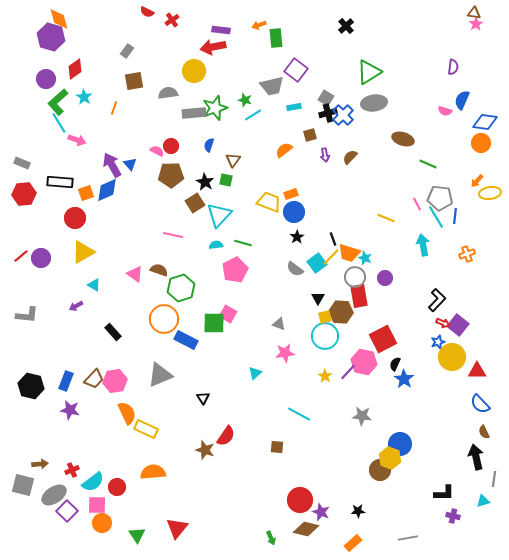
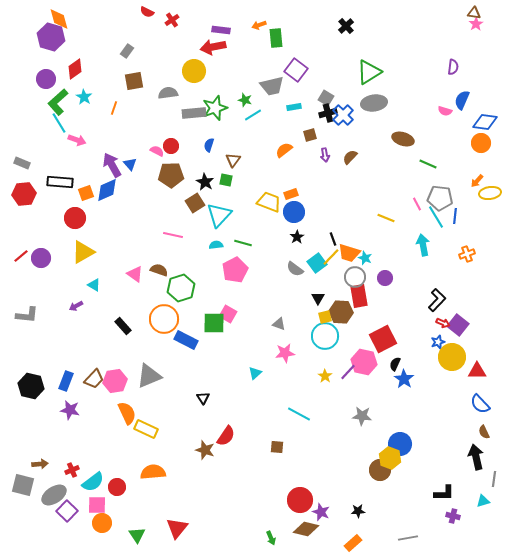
black rectangle at (113, 332): moved 10 px right, 6 px up
gray triangle at (160, 375): moved 11 px left, 1 px down
